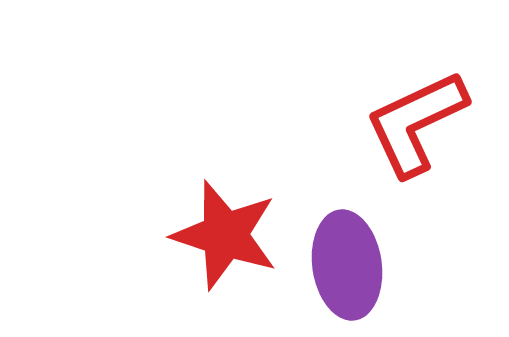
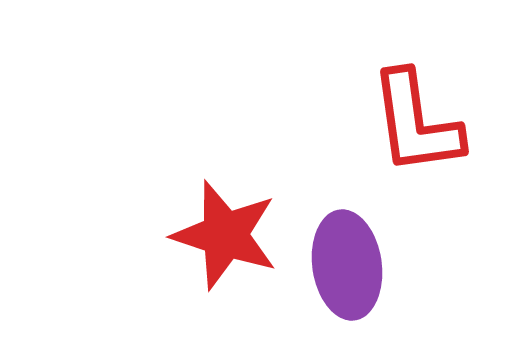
red L-shape: rotated 73 degrees counterclockwise
